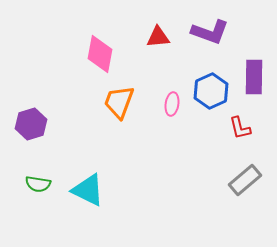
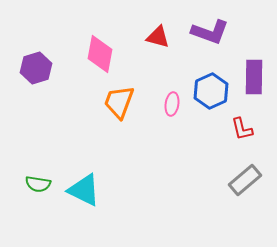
red triangle: rotated 20 degrees clockwise
purple hexagon: moved 5 px right, 56 px up
red L-shape: moved 2 px right, 1 px down
cyan triangle: moved 4 px left
